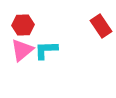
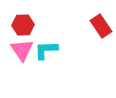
pink triangle: rotated 25 degrees counterclockwise
